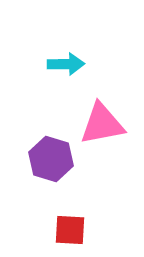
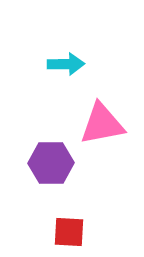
purple hexagon: moved 4 px down; rotated 18 degrees counterclockwise
red square: moved 1 px left, 2 px down
